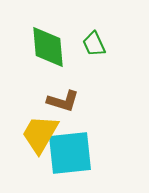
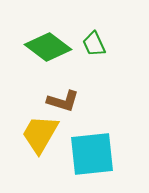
green diamond: rotated 48 degrees counterclockwise
cyan square: moved 22 px right, 1 px down
